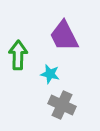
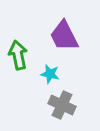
green arrow: rotated 12 degrees counterclockwise
